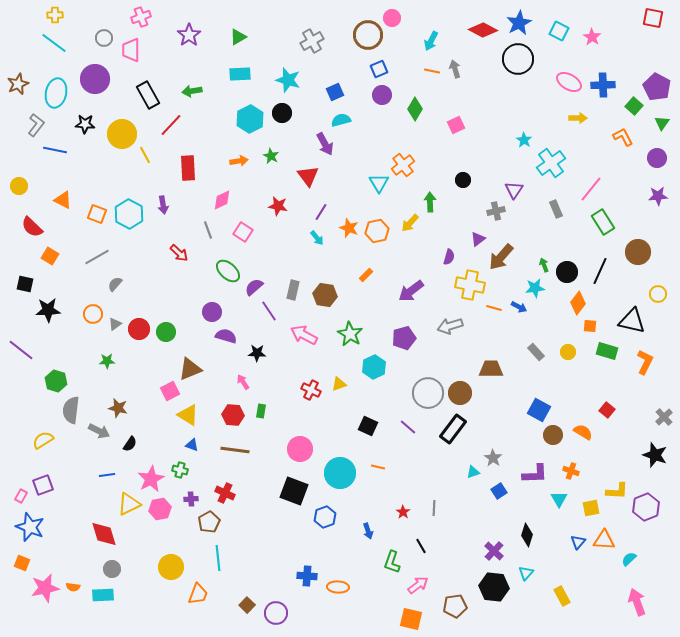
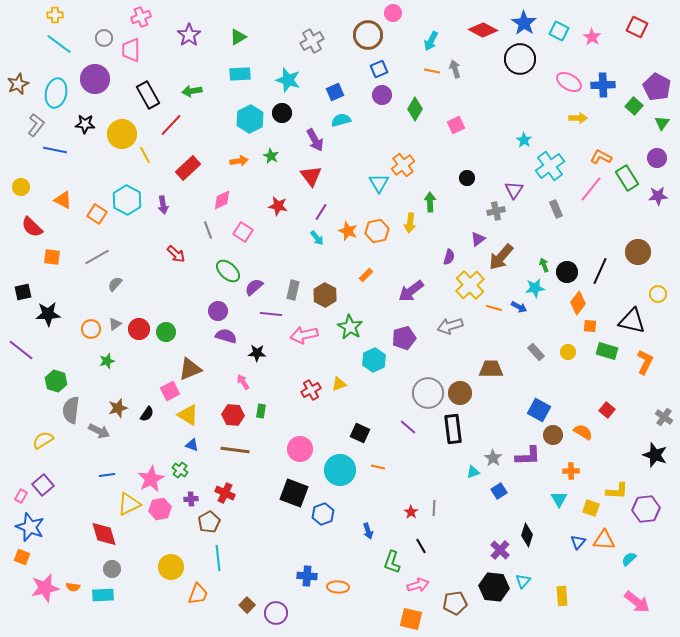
pink circle at (392, 18): moved 1 px right, 5 px up
red square at (653, 18): moved 16 px left, 9 px down; rotated 15 degrees clockwise
blue star at (519, 23): moved 5 px right; rotated 10 degrees counterclockwise
cyan line at (54, 43): moved 5 px right, 1 px down
black circle at (518, 59): moved 2 px right
orange L-shape at (623, 137): moved 22 px left, 20 px down; rotated 35 degrees counterclockwise
purple arrow at (325, 144): moved 10 px left, 4 px up
cyan cross at (551, 163): moved 1 px left, 3 px down
red rectangle at (188, 168): rotated 50 degrees clockwise
red triangle at (308, 176): moved 3 px right
black circle at (463, 180): moved 4 px right, 2 px up
yellow circle at (19, 186): moved 2 px right, 1 px down
orange square at (97, 214): rotated 12 degrees clockwise
cyan hexagon at (129, 214): moved 2 px left, 14 px up
green rectangle at (603, 222): moved 24 px right, 44 px up
yellow arrow at (410, 223): rotated 36 degrees counterclockwise
orange star at (349, 228): moved 1 px left, 3 px down
red arrow at (179, 253): moved 3 px left, 1 px down
orange square at (50, 256): moved 2 px right, 1 px down; rotated 24 degrees counterclockwise
black square at (25, 284): moved 2 px left, 8 px down; rotated 24 degrees counterclockwise
yellow cross at (470, 285): rotated 36 degrees clockwise
brown hexagon at (325, 295): rotated 20 degrees clockwise
black star at (48, 310): moved 4 px down
purple line at (269, 311): moved 2 px right, 3 px down; rotated 50 degrees counterclockwise
purple circle at (212, 312): moved 6 px right, 1 px up
orange circle at (93, 314): moved 2 px left, 15 px down
green star at (350, 334): moved 7 px up
pink arrow at (304, 335): rotated 40 degrees counterclockwise
green star at (107, 361): rotated 14 degrees counterclockwise
cyan hexagon at (374, 367): moved 7 px up
red cross at (311, 390): rotated 36 degrees clockwise
brown star at (118, 408): rotated 30 degrees counterclockwise
gray cross at (664, 417): rotated 12 degrees counterclockwise
black square at (368, 426): moved 8 px left, 7 px down
black rectangle at (453, 429): rotated 44 degrees counterclockwise
black semicircle at (130, 444): moved 17 px right, 30 px up
green cross at (180, 470): rotated 21 degrees clockwise
orange cross at (571, 471): rotated 21 degrees counterclockwise
cyan circle at (340, 473): moved 3 px up
purple L-shape at (535, 474): moved 7 px left, 18 px up
purple square at (43, 485): rotated 20 degrees counterclockwise
black square at (294, 491): moved 2 px down
purple hexagon at (646, 507): moved 2 px down; rotated 16 degrees clockwise
yellow square at (591, 508): rotated 30 degrees clockwise
red star at (403, 512): moved 8 px right
blue hexagon at (325, 517): moved 2 px left, 3 px up
purple cross at (494, 551): moved 6 px right, 1 px up
orange square at (22, 563): moved 6 px up
cyan triangle at (526, 573): moved 3 px left, 8 px down
pink arrow at (418, 585): rotated 20 degrees clockwise
yellow rectangle at (562, 596): rotated 24 degrees clockwise
pink arrow at (637, 602): rotated 148 degrees clockwise
brown pentagon at (455, 606): moved 3 px up
